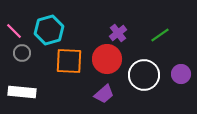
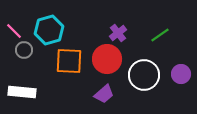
gray circle: moved 2 px right, 3 px up
